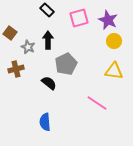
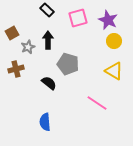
pink square: moved 1 px left
brown square: moved 2 px right; rotated 24 degrees clockwise
gray star: rotated 24 degrees clockwise
gray pentagon: moved 2 px right; rotated 30 degrees counterclockwise
yellow triangle: rotated 24 degrees clockwise
